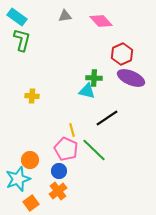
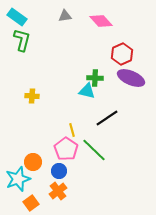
green cross: moved 1 px right
pink pentagon: rotated 10 degrees clockwise
orange circle: moved 3 px right, 2 px down
